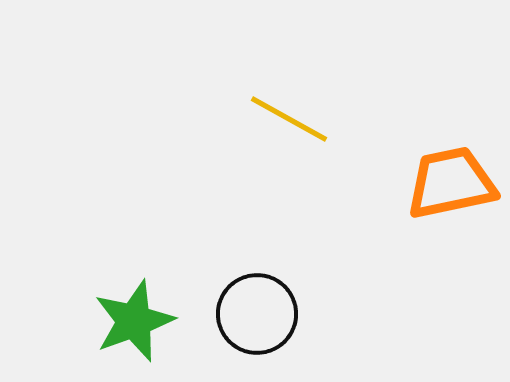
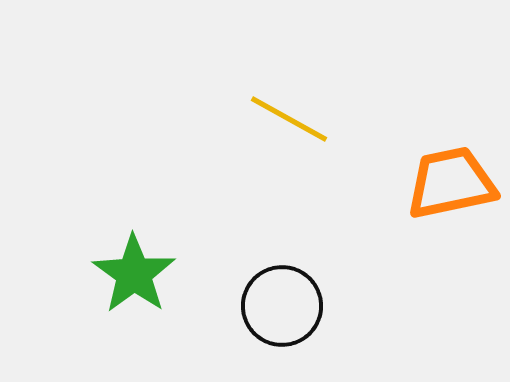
black circle: moved 25 px right, 8 px up
green star: moved 47 px up; rotated 16 degrees counterclockwise
